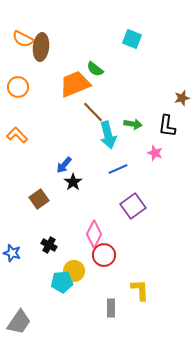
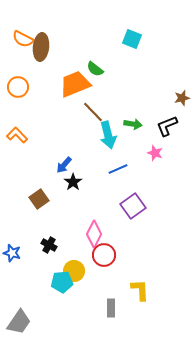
black L-shape: rotated 60 degrees clockwise
